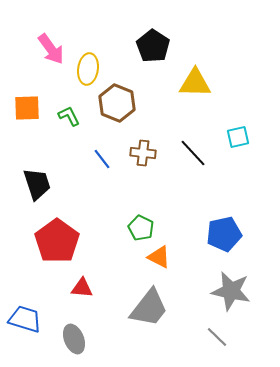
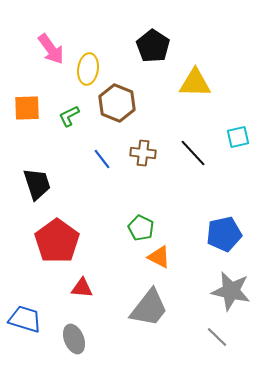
green L-shape: rotated 90 degrees counterclockwise
